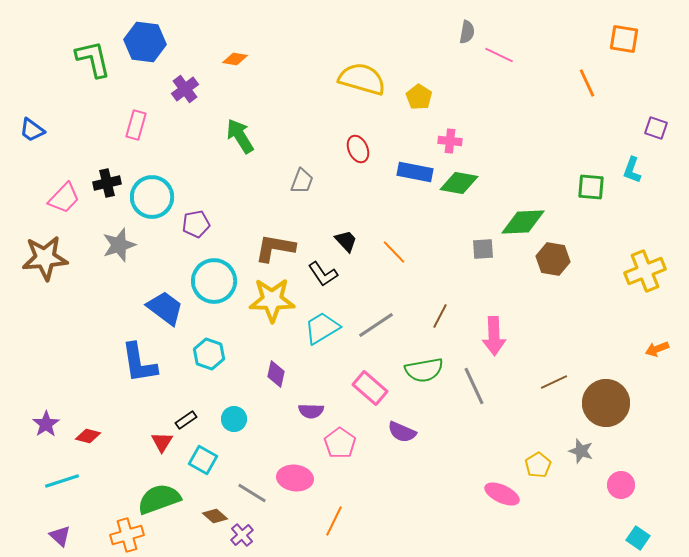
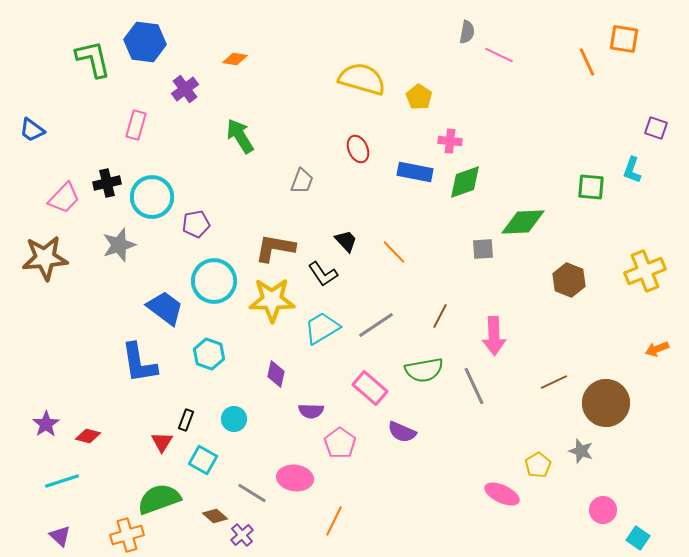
orange line at (587, 83): moved 21 px up
green diamond at (459, 183): moved 6 px right, 1 px up; rotated 30 degrees counterclockwise
brown hexagon at (553, 259): moved 16 px right, 21 px down; rotated 12 degrees clockwise
black rectangle at (186, 420): rotated 35 degrees counterclockwise
pink circle at (621, 485): moved 18 px left, 25 px down
